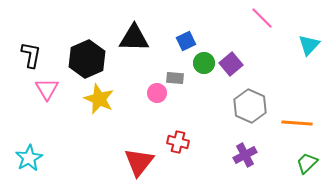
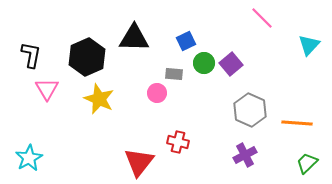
black hexagon: moved 2 px up
gray rectangle: moved 1 px left, 4 px up
gray hexagon: moved 4 px down
